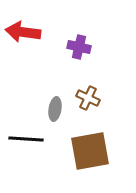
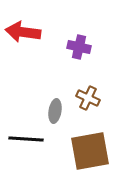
gray ellipse: moved 2 px down
